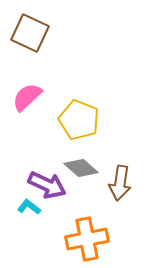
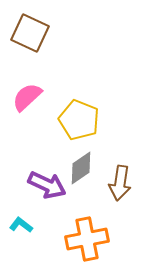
gray diamond: rotated 76 degrees counterclockwise
cyan L-shape: moved 8 px left, 18 px down
